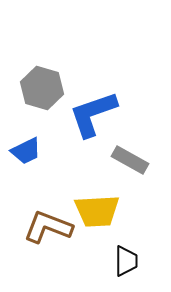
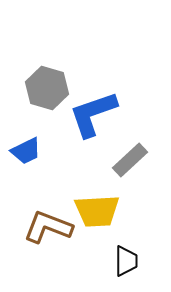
gray hexagon: moved 5 px right
gray rectangle: rotated 72 degrees counterclockwise
